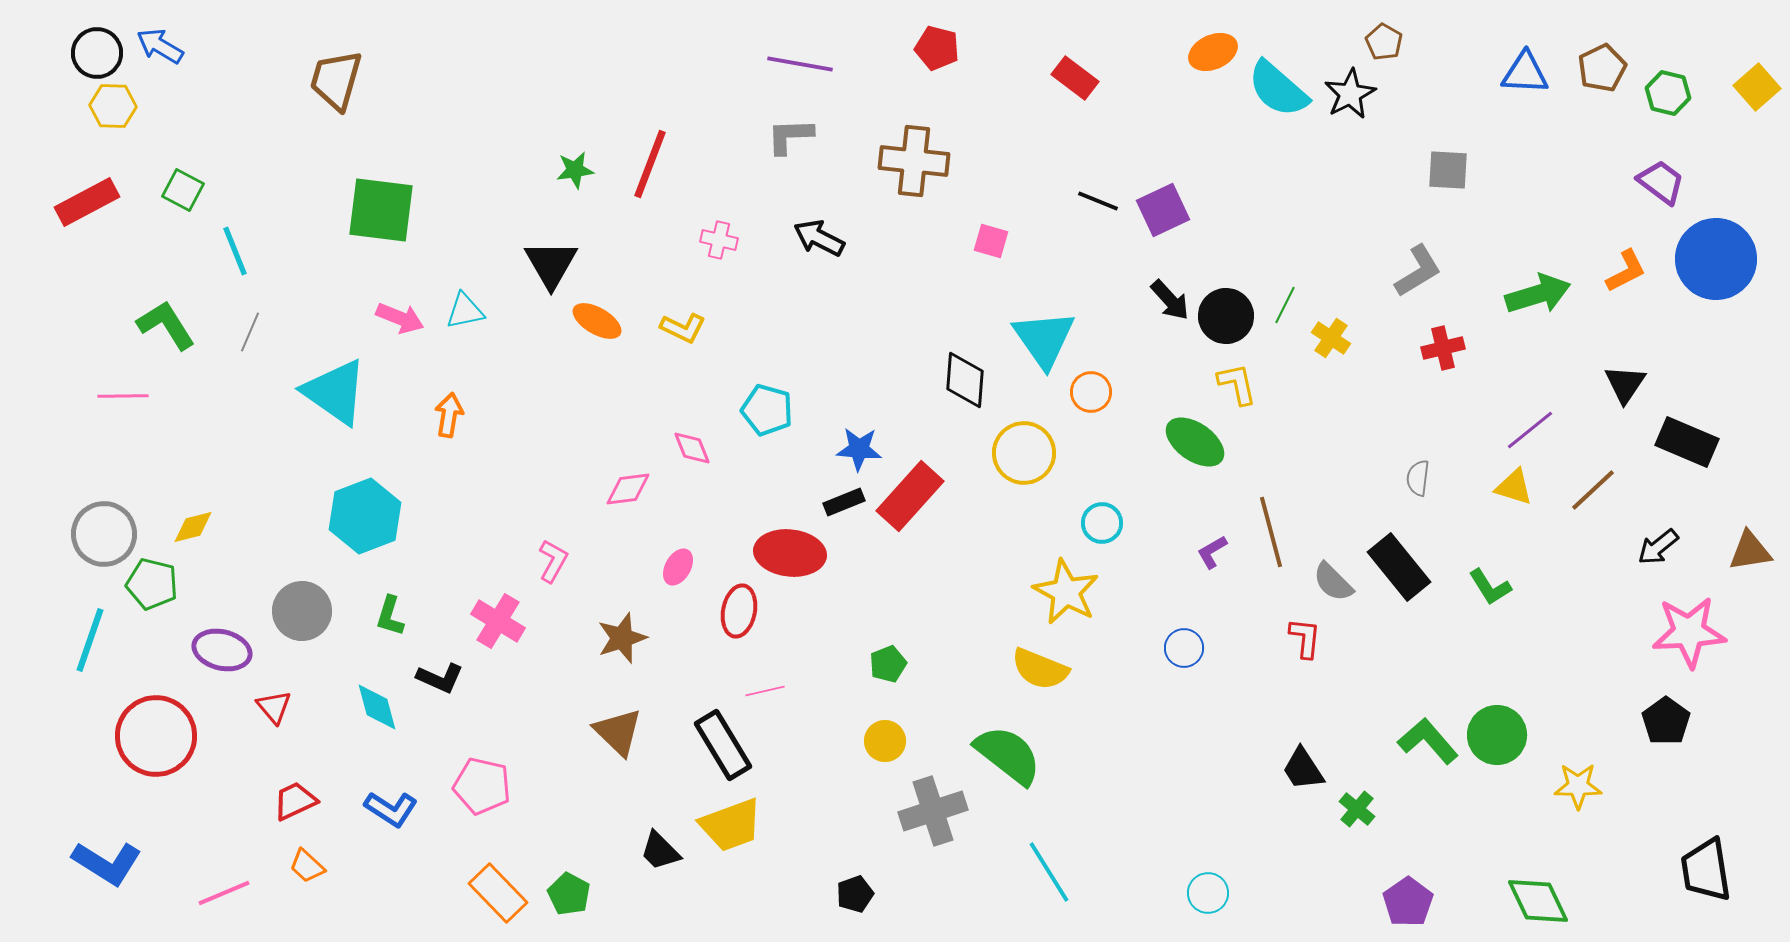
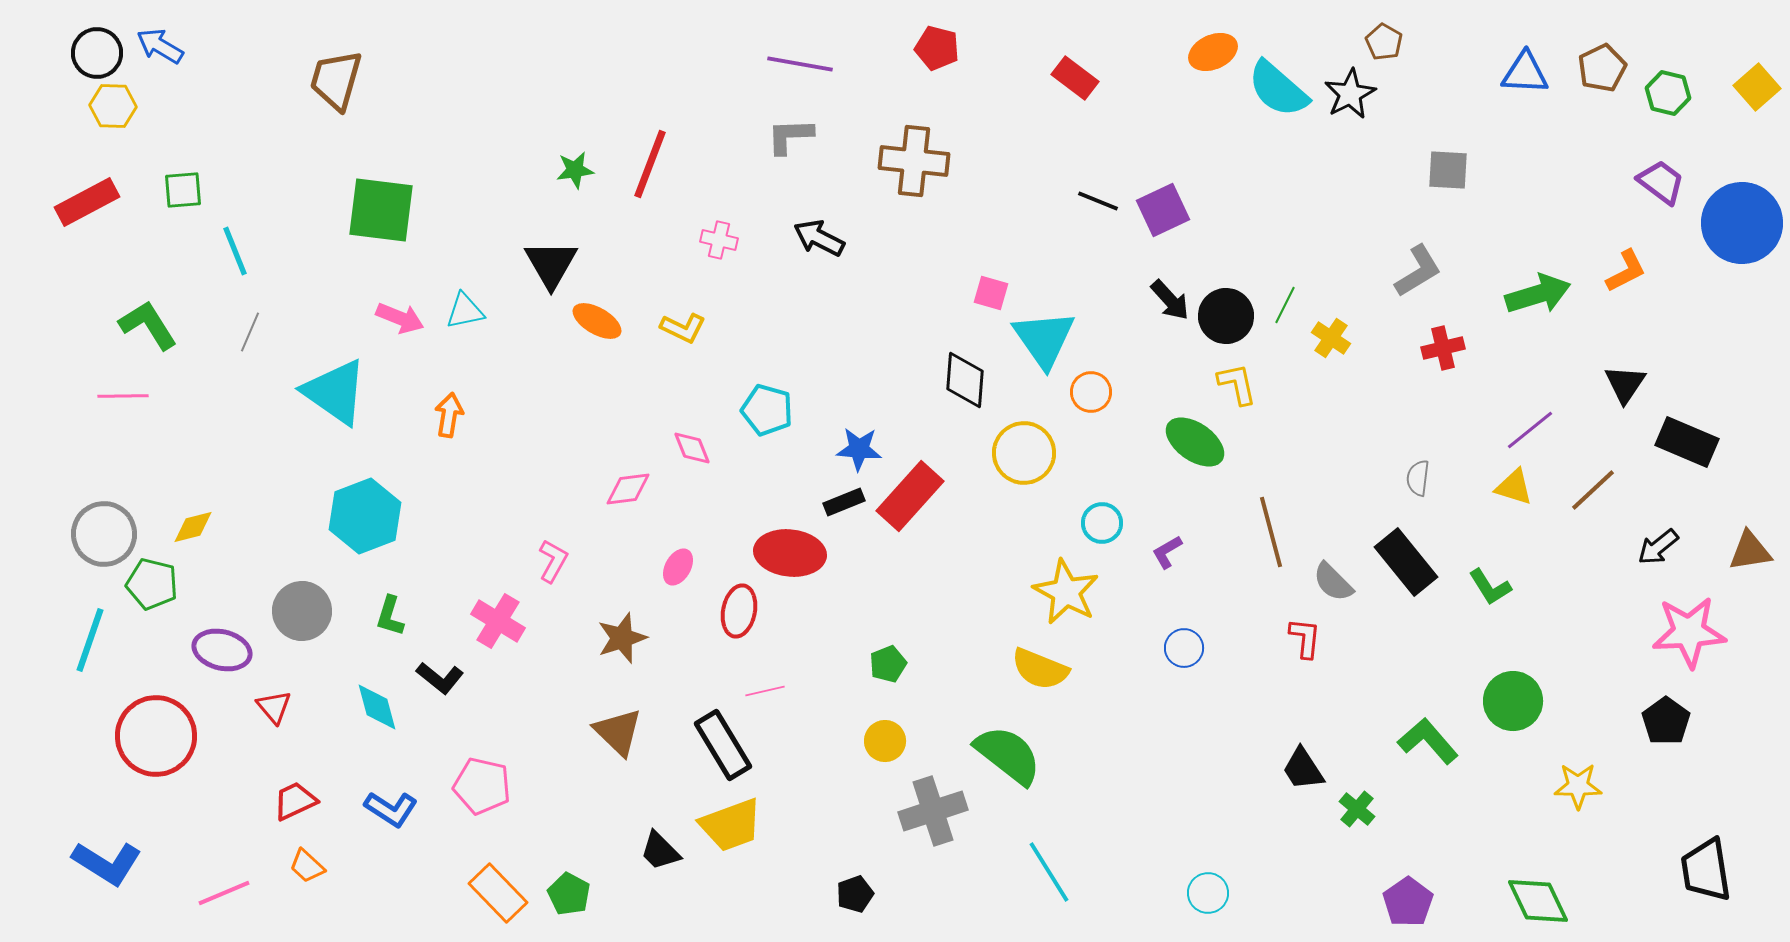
green square at (183, 190): rotated 33 degrees counterclockwise
pink square at (991, 241): moved 52 px down
blue circle at (1716, 259): moved 26 px right, 36 px up
green L-shape at (166, 325): moved 18 px left
purple L-shape at (1212, 552): moved 45 px left
black rectangle at (1399, 567): moved 7 px right, 5 px up
black L-shape at (440, 678): rotated 15 degrees clockwise
green circle at (1497, 735): moved 16 px right, 34 px up
